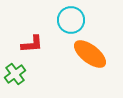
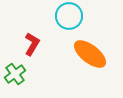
cyan circle: moved 2 px left, 4 px up
red L-shape: rotated 55 degrees counterclockwise
